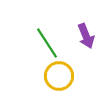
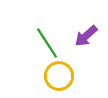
purple arrow: rotated 70 degrees clockwise
